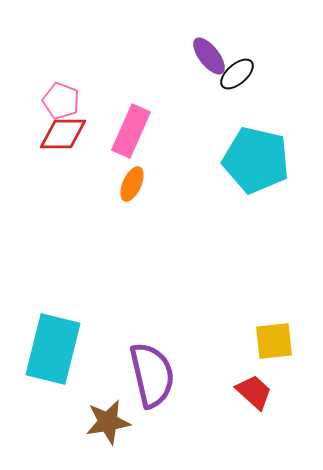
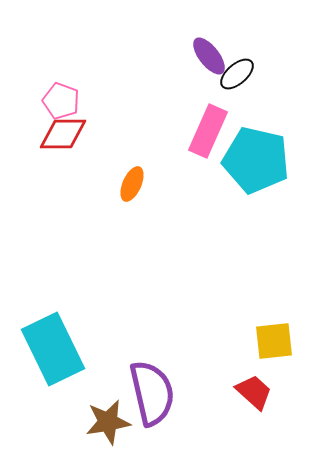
pink rectangle: moved 77 px right
cyan rectangle: rotated 40 degrees counterclockwise
purple semicircle: moved 18 px down
